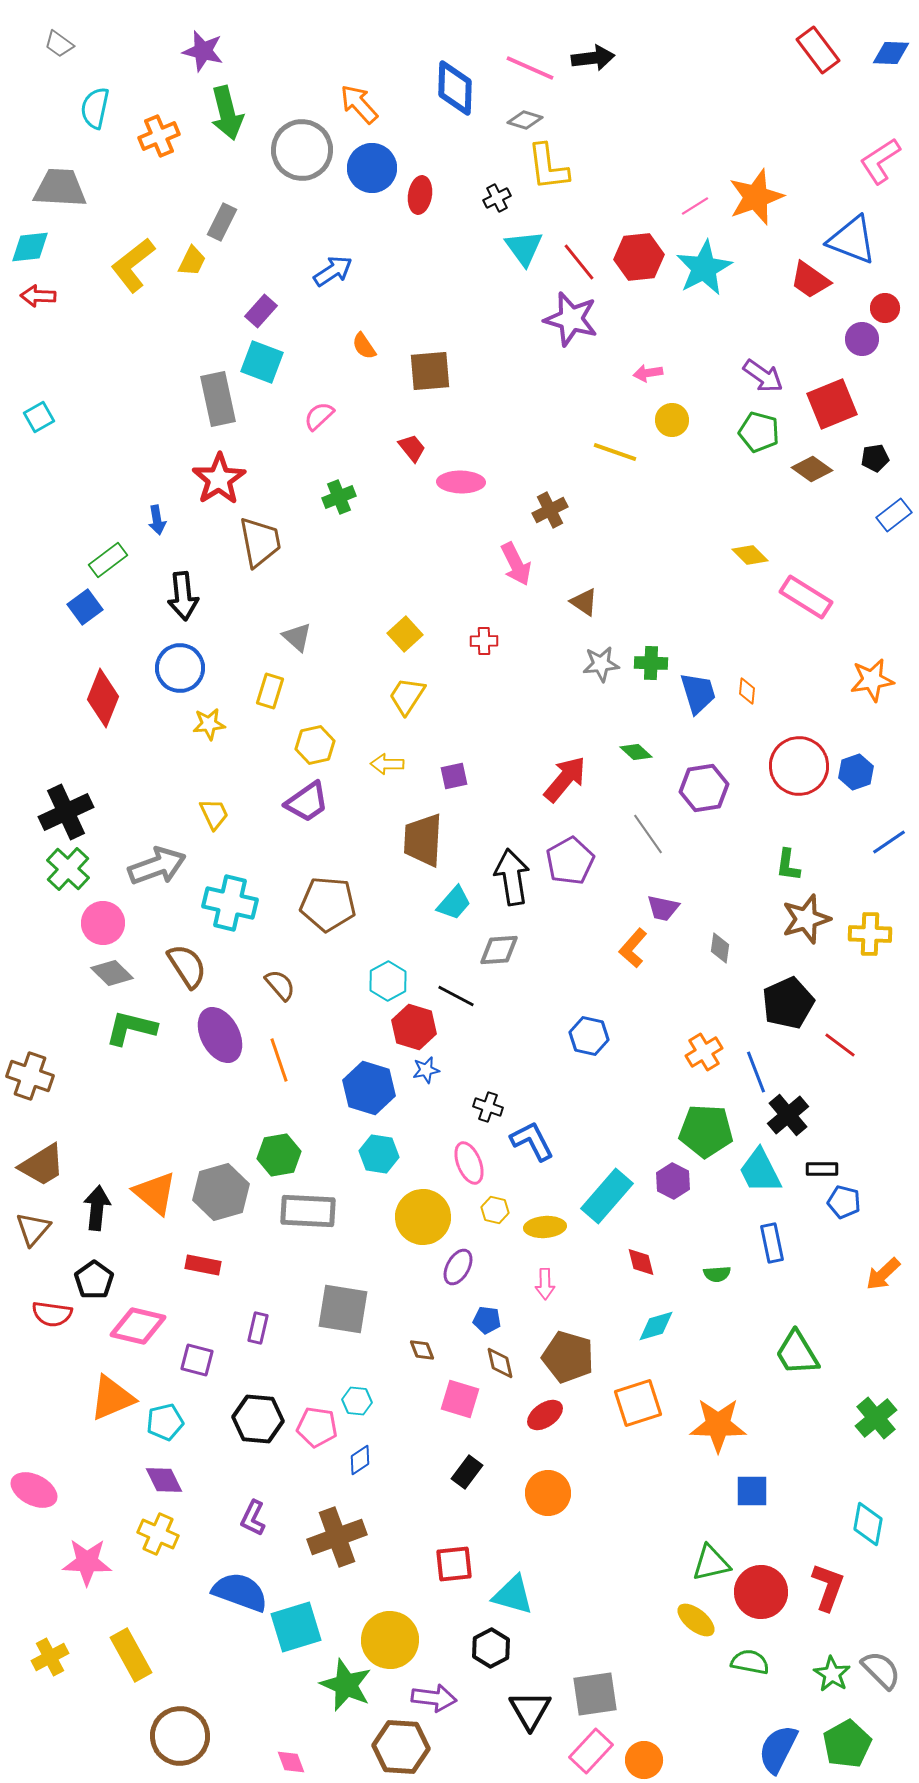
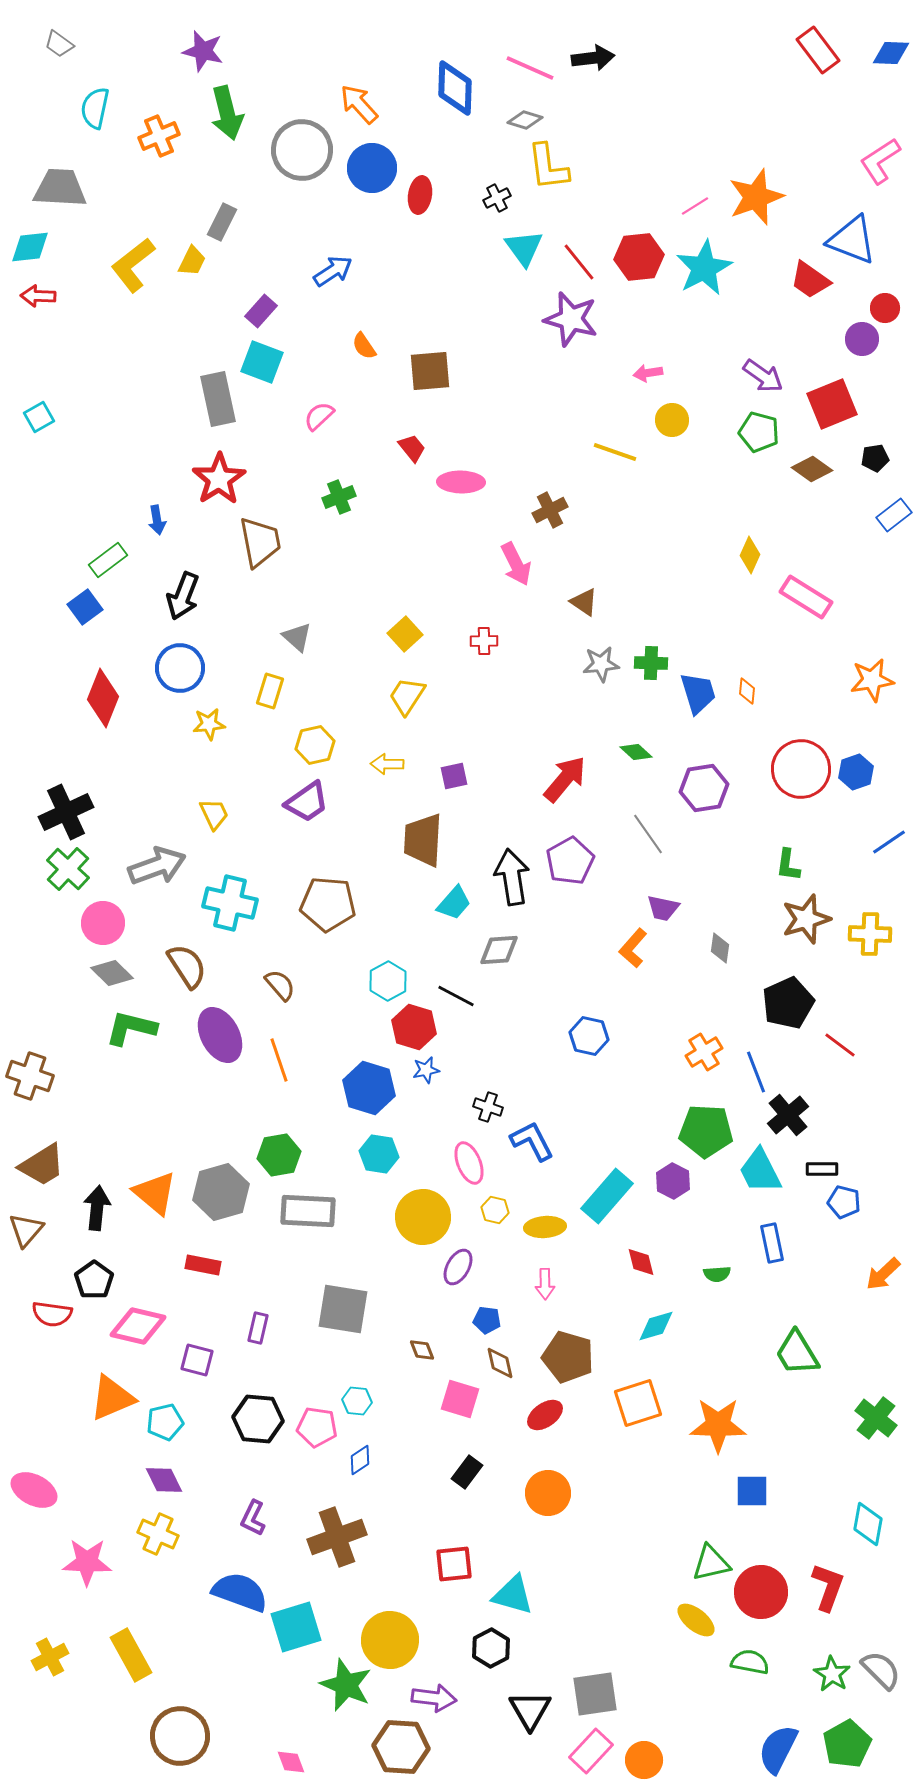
yellow diamond at (750, 555): rotated 69 degrees clockwise
black arrow at (183, 596): rotated 27 degrees clockwise
red circle at (799, 766): moved 2 px right, 3 px down
brown triangle at (33, 1229): moved 7 px left, 1 px down
green cross at (876, 1418): rotated 12 degrees counterclockwise
